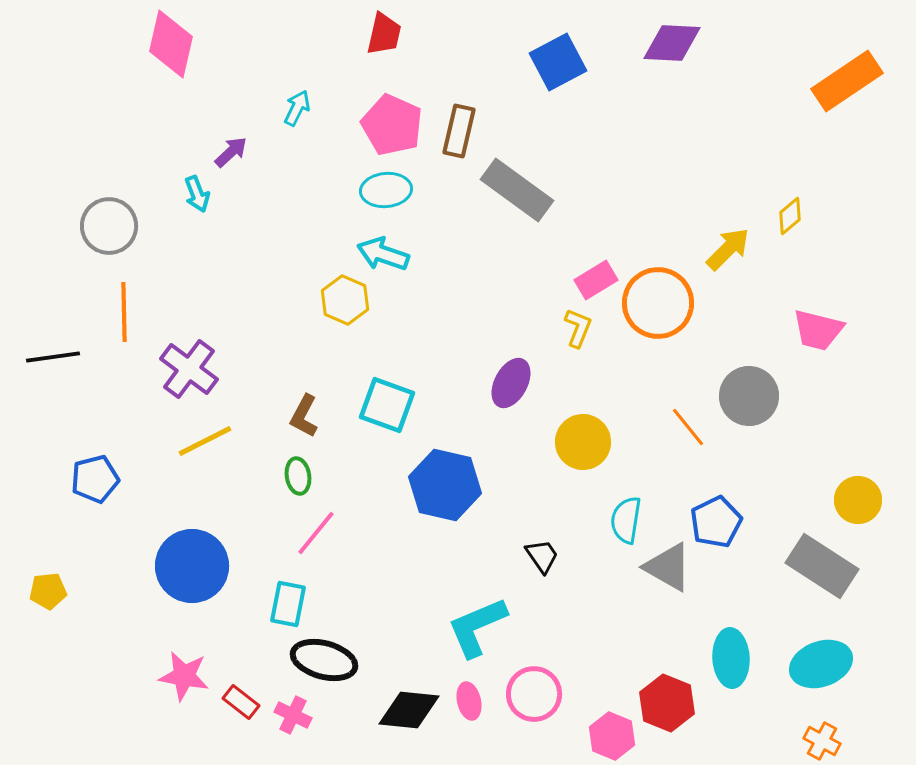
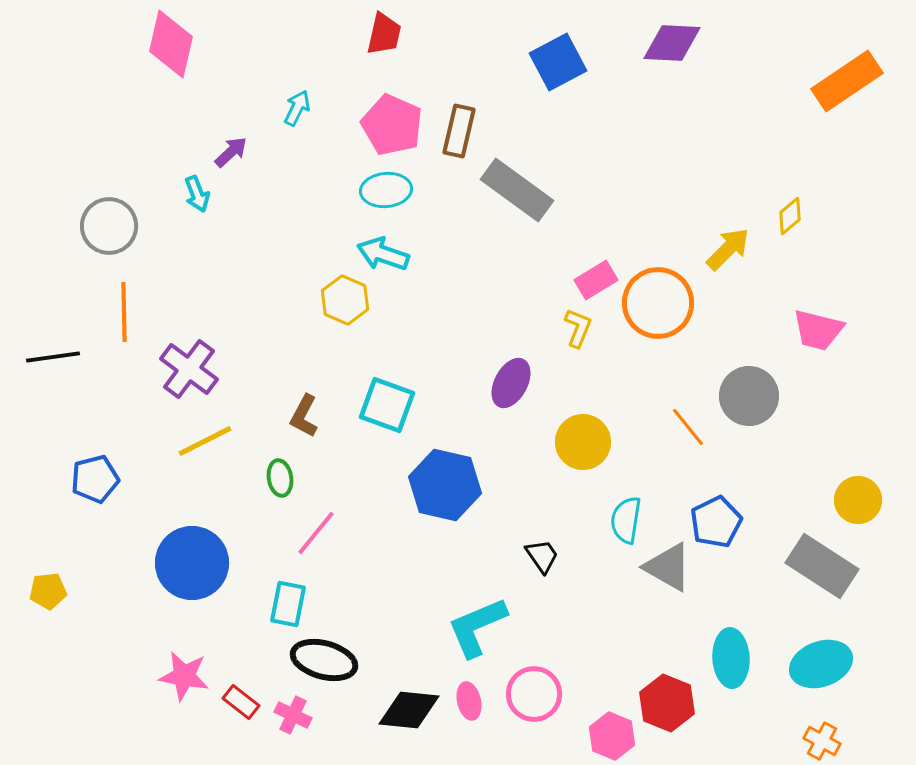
green ellipse at (298, 476): moved 18 px left, 2 px down
blue circle at (192, 566): moved 3 px up
